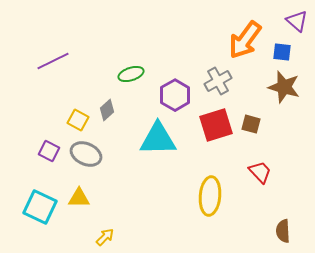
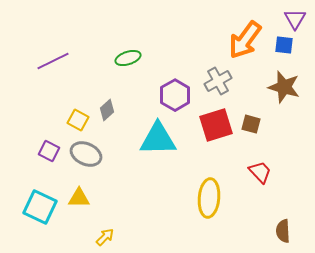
purple triangle: moved 2 px left, 2 px up; rotated 20 degrees clockwise
blue square: moved 2 px right, 7 px up
green ellipse: moved 3 px left, 16 px up
yellow ellipse: moved 1 px left, 2 px down
